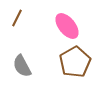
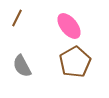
pink ellipse: moved 2 px right
